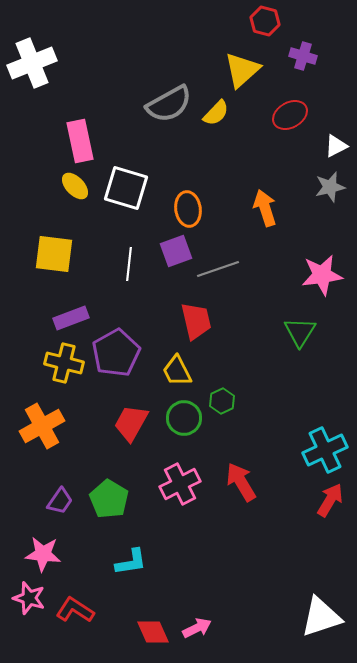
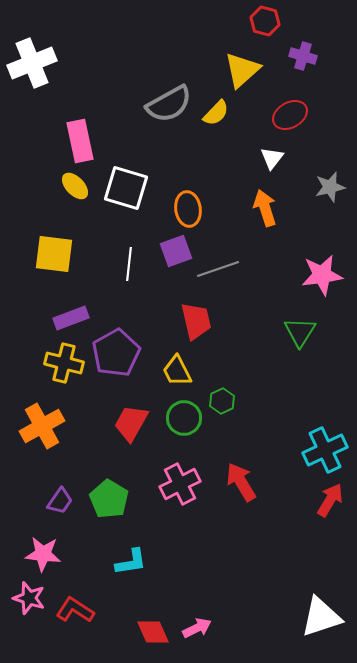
white triangle at (336, 146): moved 64 px left, 12 px down; rotated 25 degrees counterclockwise
